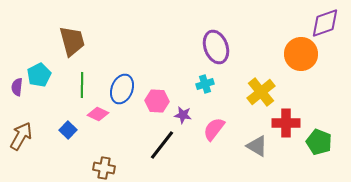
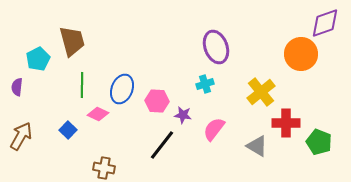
cyan pentagon: moved 1 px left, 16 px up
